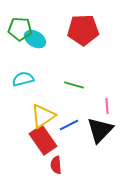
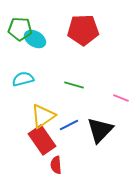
pink line: moved 14 px right, 8 px up; rotated 63 degrees counterclockwise
red rectangle: moved 1 px left
